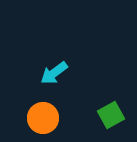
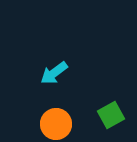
orange circle: moved 13 px right, 6 px down
